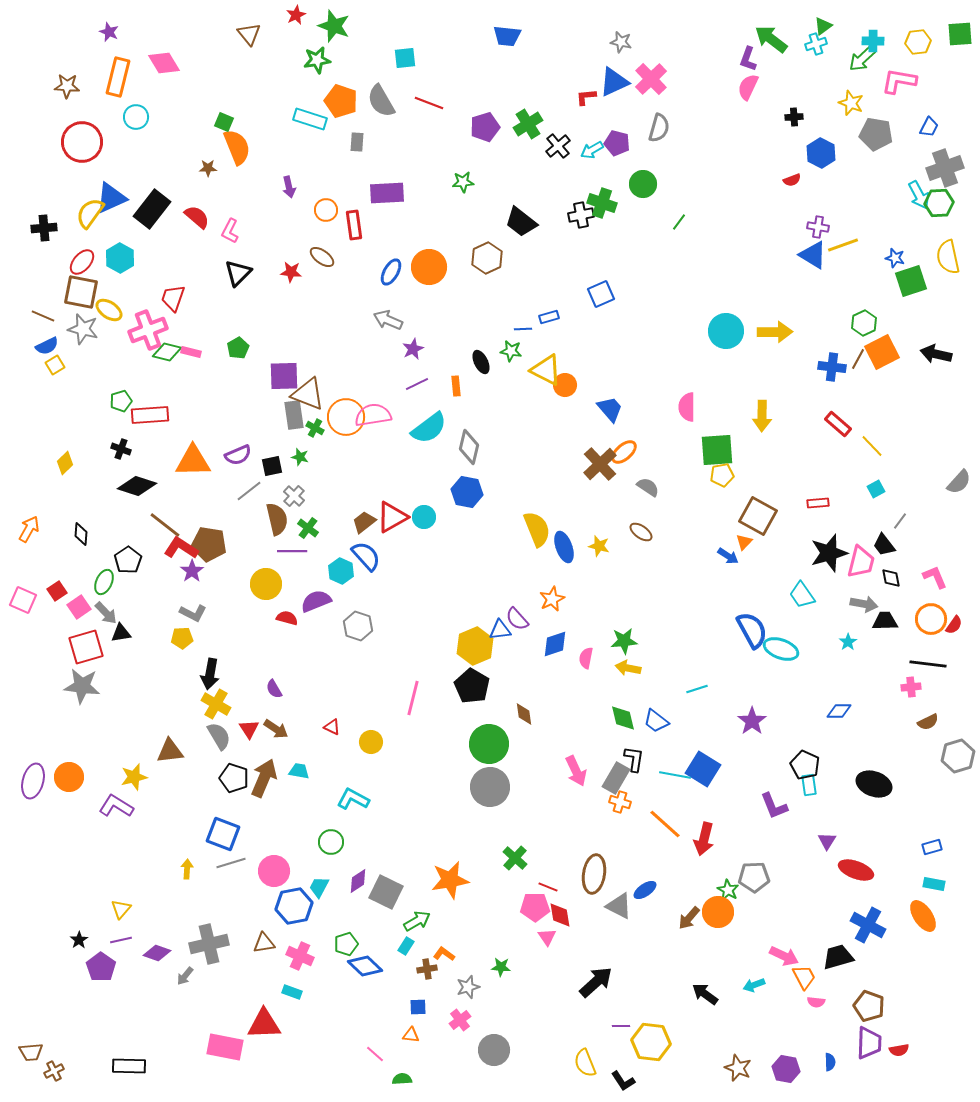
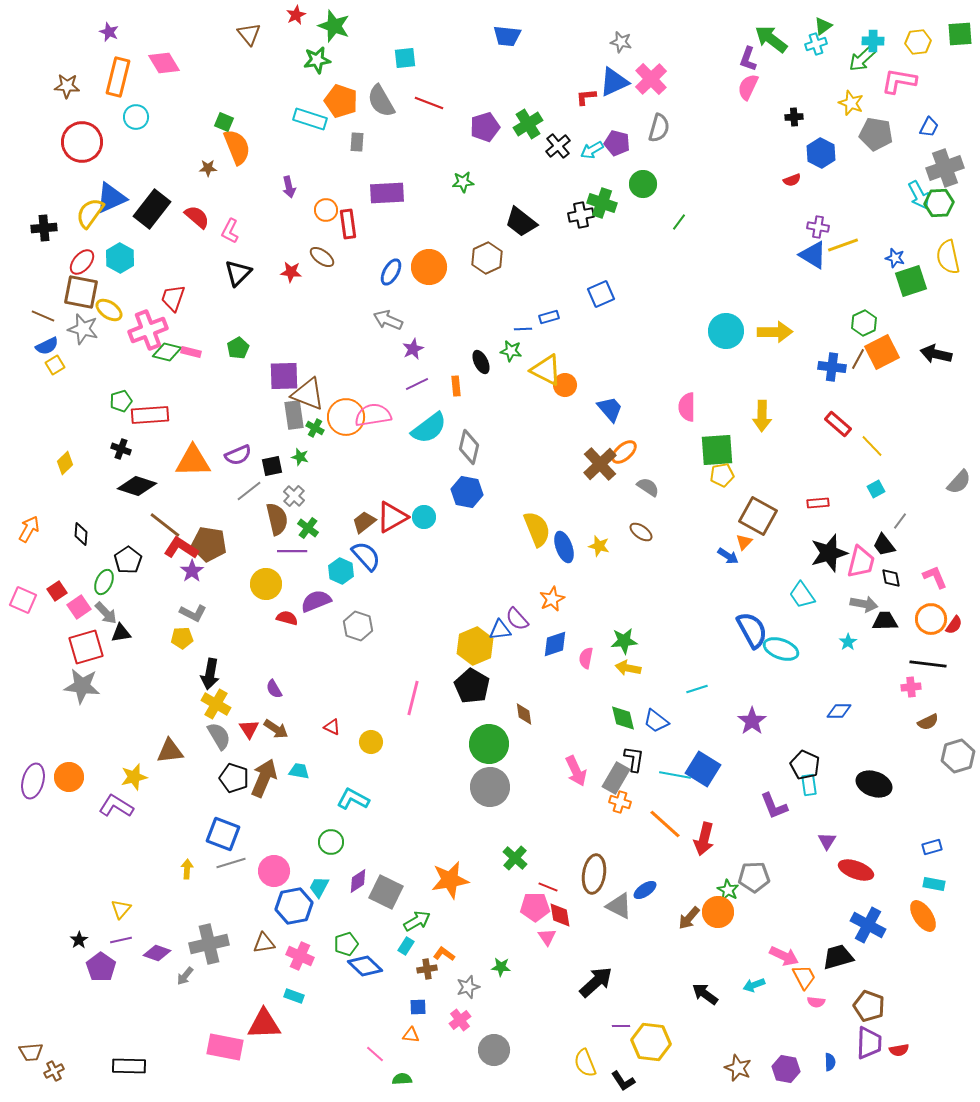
red rectangle at (354, 225): moved 6 px left, 1 px up
cyan rectangle at (292, 992): moved 2 px right, 4 px down
